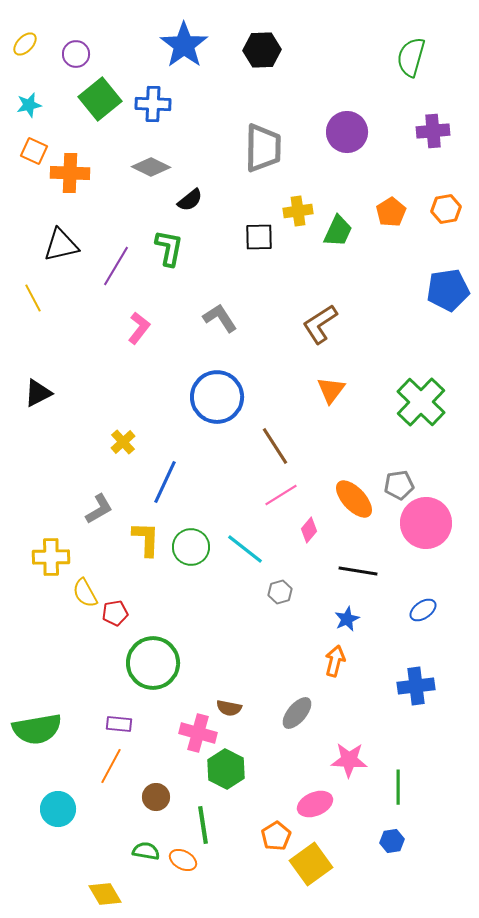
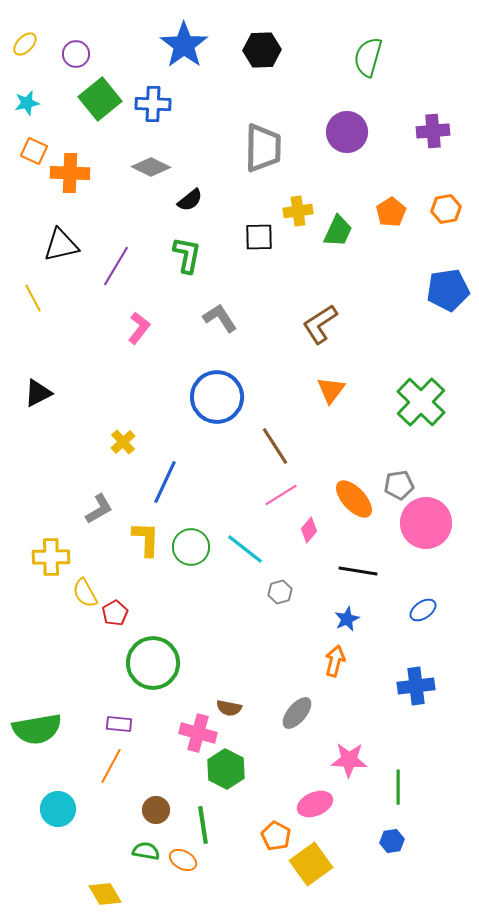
green semicircle at (411, 57): moved 43 px left
cyan star at (29, 105): moved 2 px left, 2 px up
green L-shape at (169, 248): moved 18 px right, 7 px down
red pentagon at (115, 613): rotated 20 degrees counterclockwise
brown circle at (156, 797): moved 13 px down
orange pentagon at (276, 836): rotated 12 degrees counterclockwise
